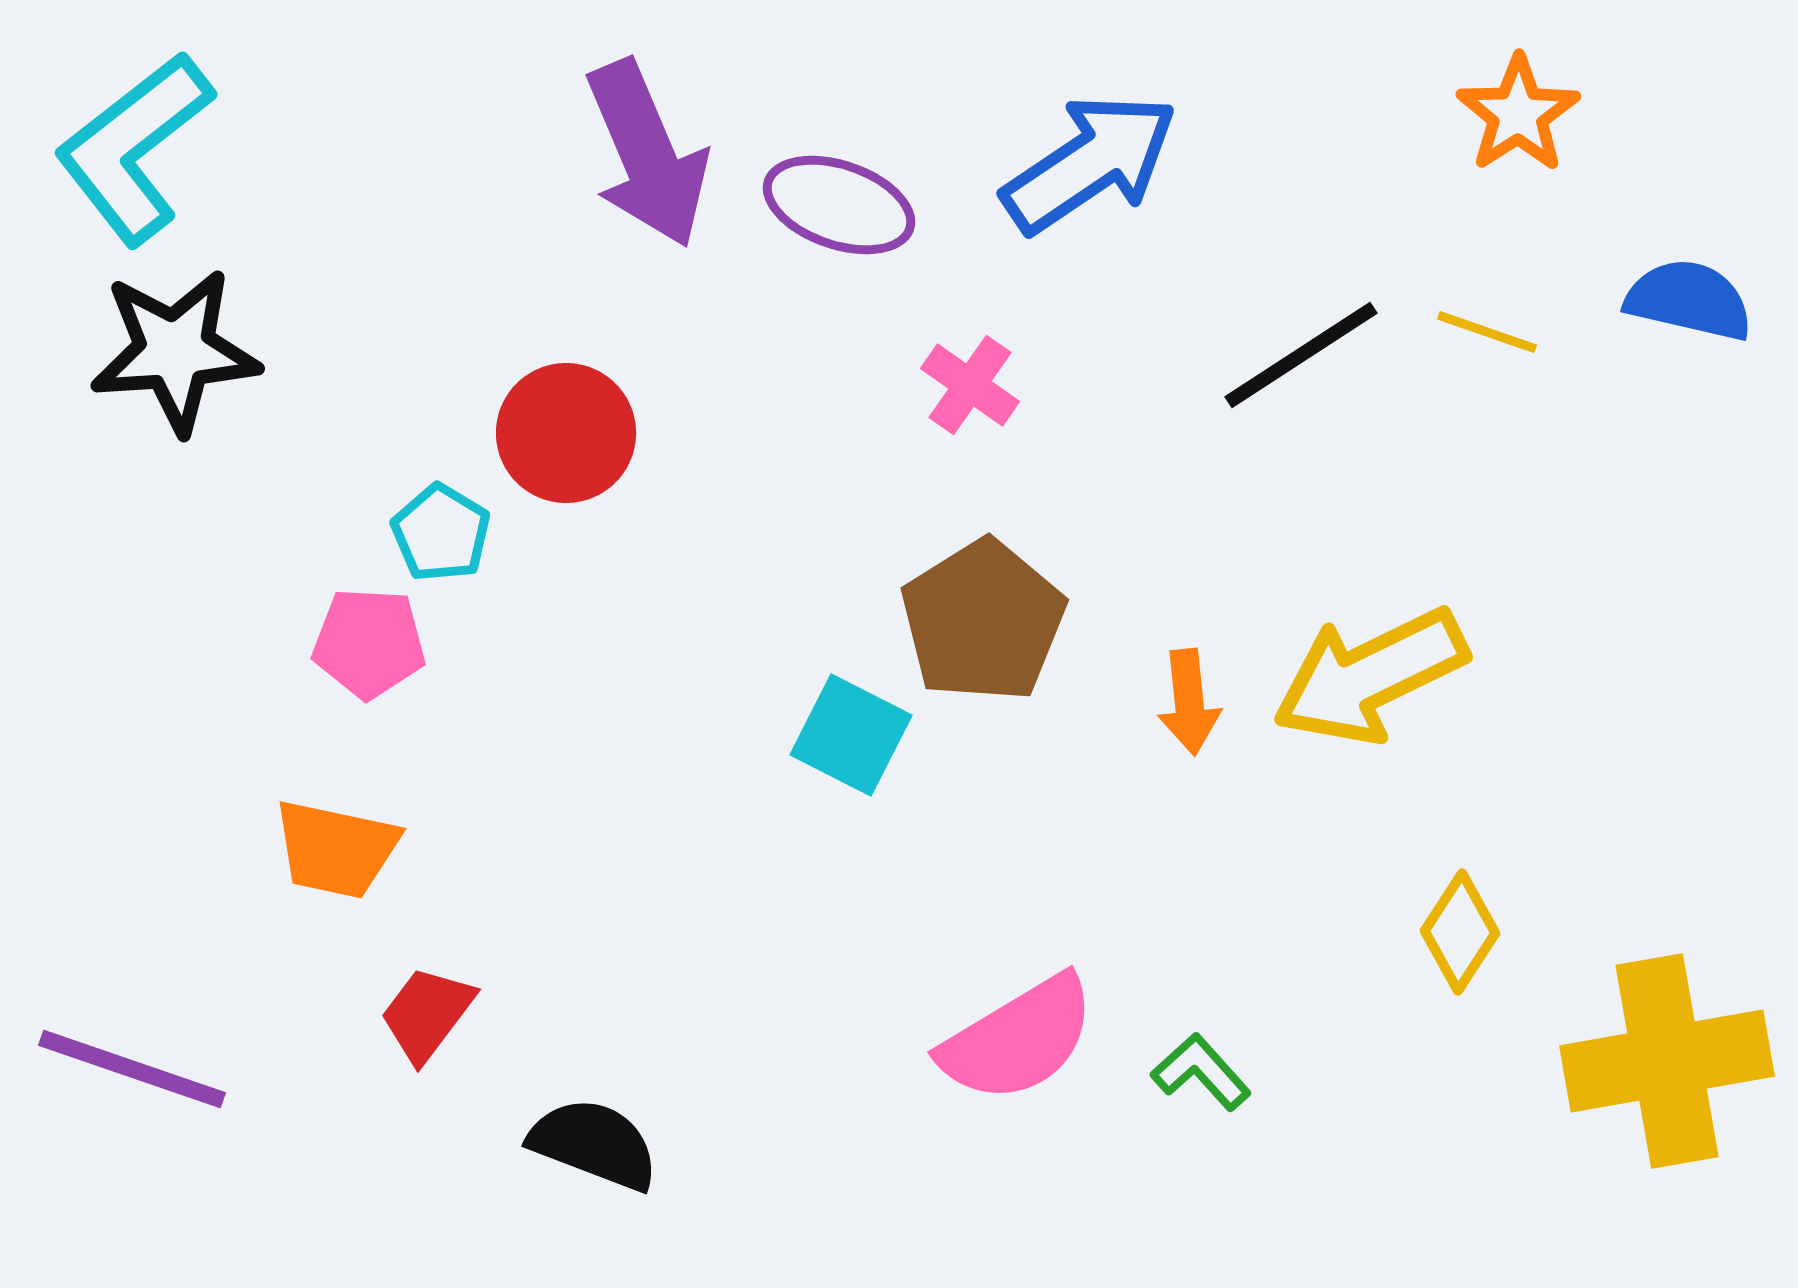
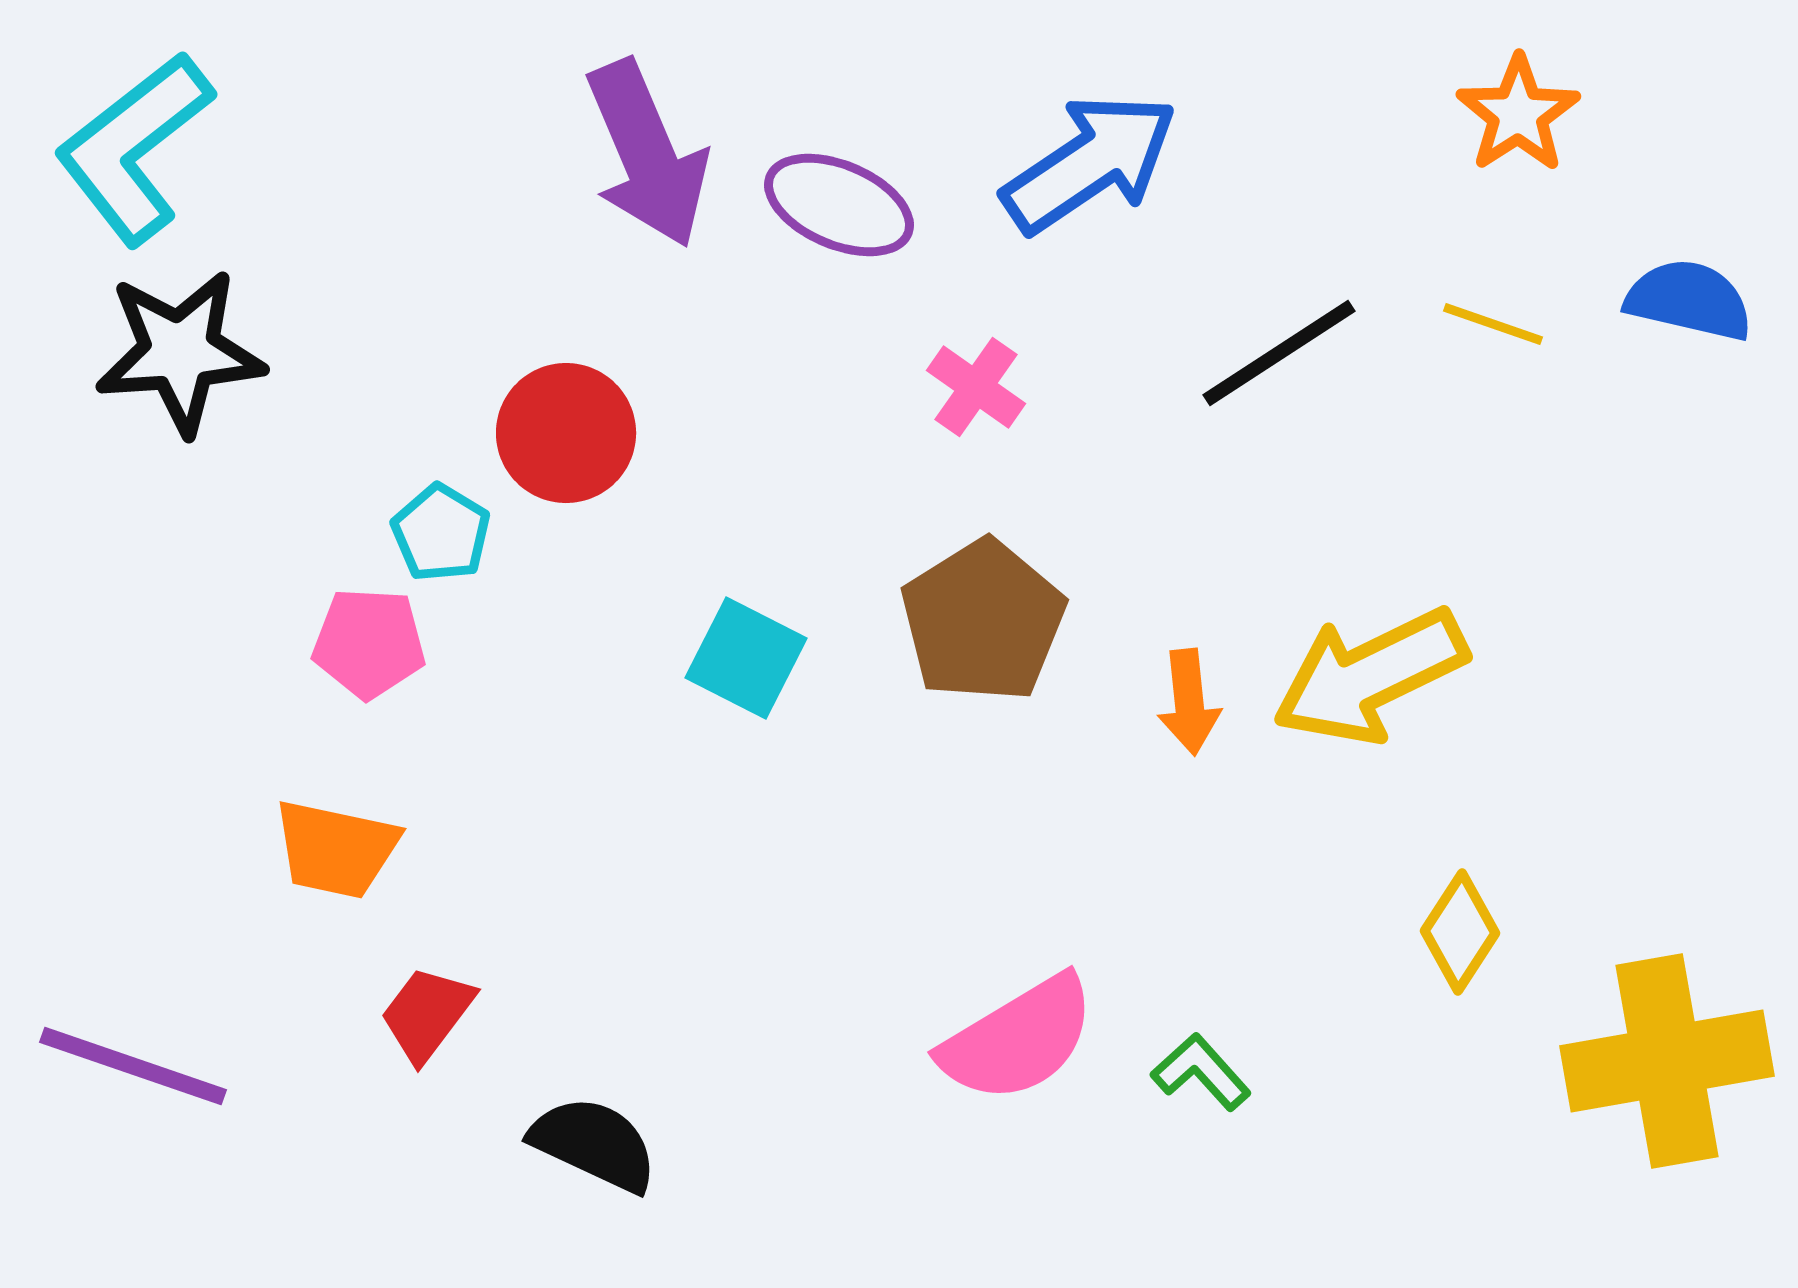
purple ellipse: rotated 4 degrees clockwise
yellow line: moved 6 px right, 8 px up
black star: moved 5 px right, 1 px down
black line: moved 22 px left, 2 px up
pink cross: moved 6 px right, 2 px down
cyan square: moved 105 px left, 77 px up
purple line: moved 1 px right, 3 px up
black semicircle: rotated 4 degrees clockwise
